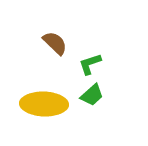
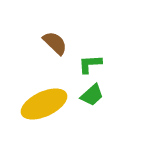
green L-shape: rotated 15 degrees clockwise
yellow ellipse: rotated 27 degrees counterclockwise
